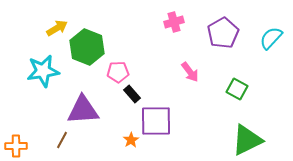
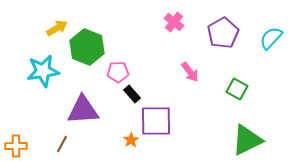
pink cross: rotated 36 degrees counterclockwise
brown line: moved 4 px down
